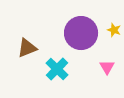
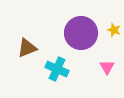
cyan cross: rotated 20 degrees counterclockwise
